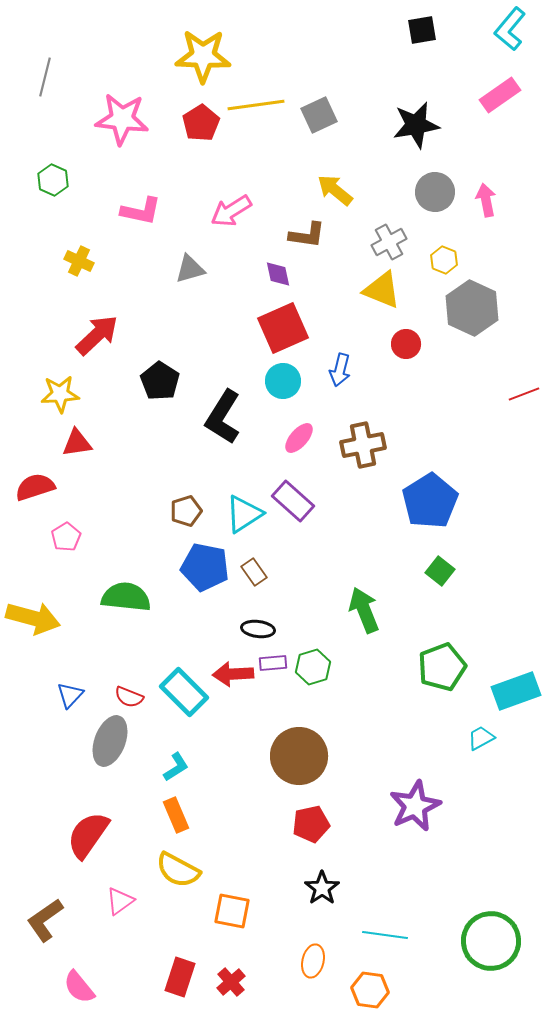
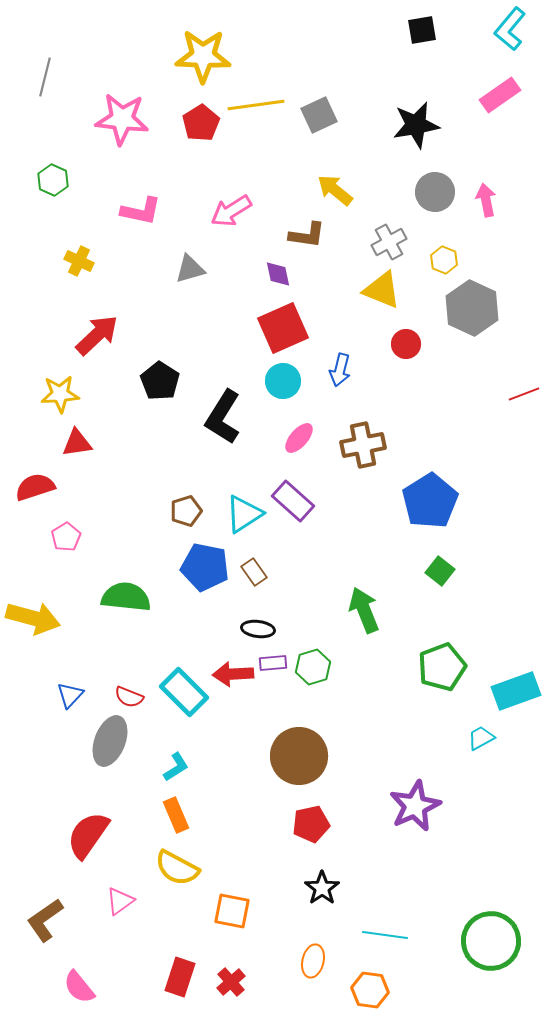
yellow semicircle at (178, 870): moved 1 px left, 2 px up
